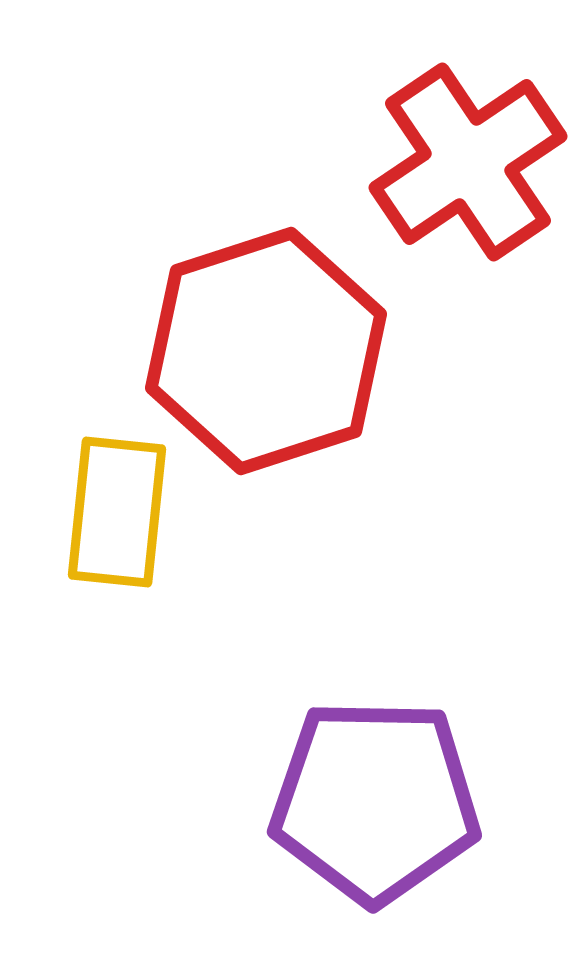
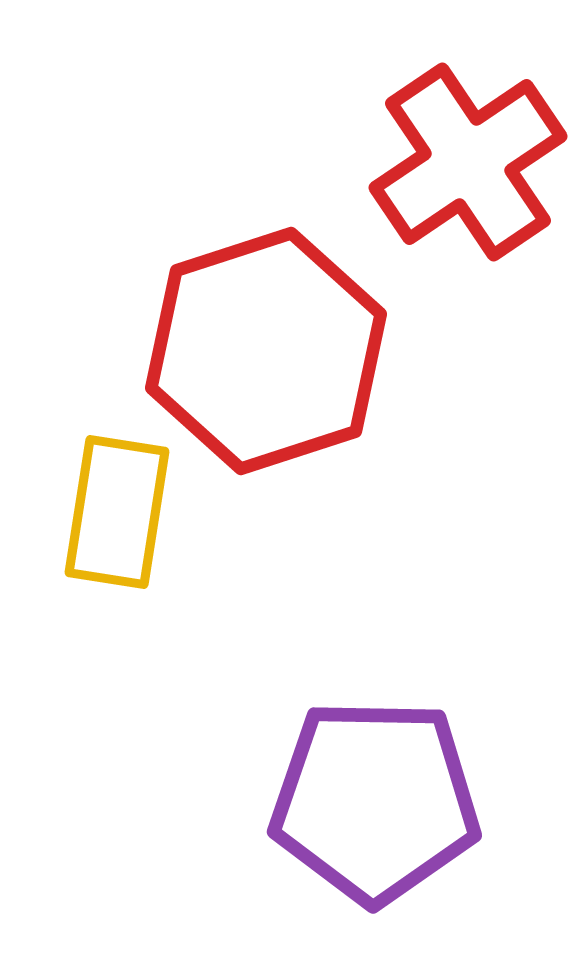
yellow rectangle: rotated 3 degrees clockwise
